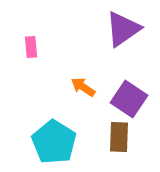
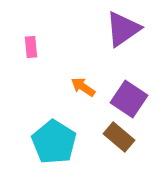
brown rectangle: rotated 52 degrees counterclockwise
